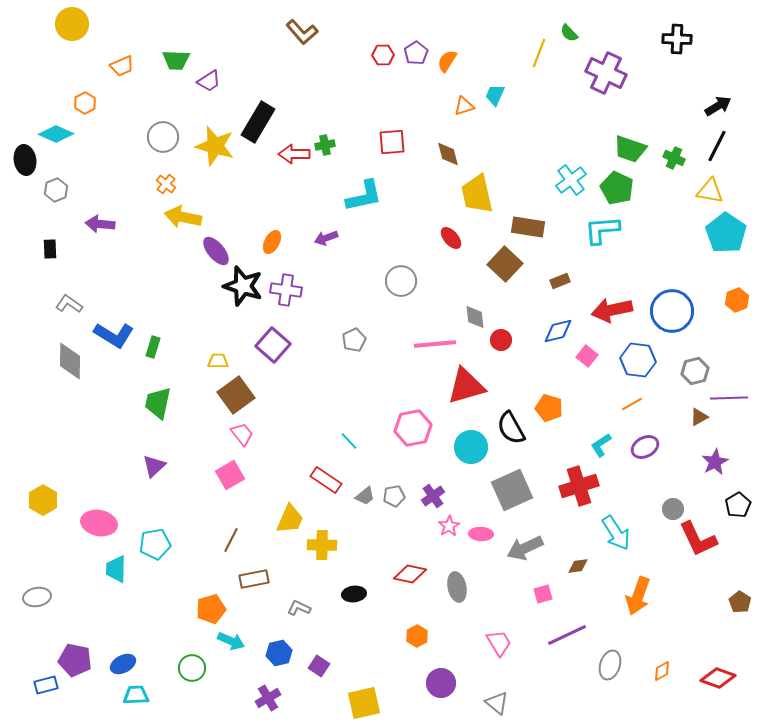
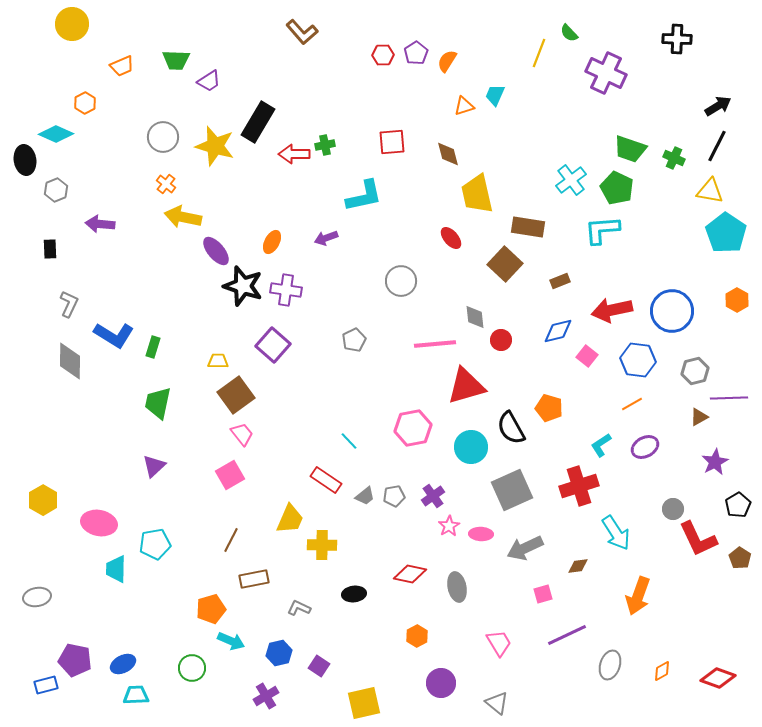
orange hexagon at (737, 300): rotated 10 degrees counterclockwise
gray L-shape at (69, 304): rotated 80 degrees clockwise
brown pentagon at (740, 602): moved 44 px up
purple cross at (268, 698): moved 2 px left, 2 px up
